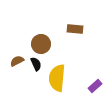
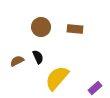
brown circle: moved 17 px up
black semicircle: moved 2 px right, 7 px up
yellow semicircle: rotated 36 degrees clockwise
purple rectangle: moved 2 px down
